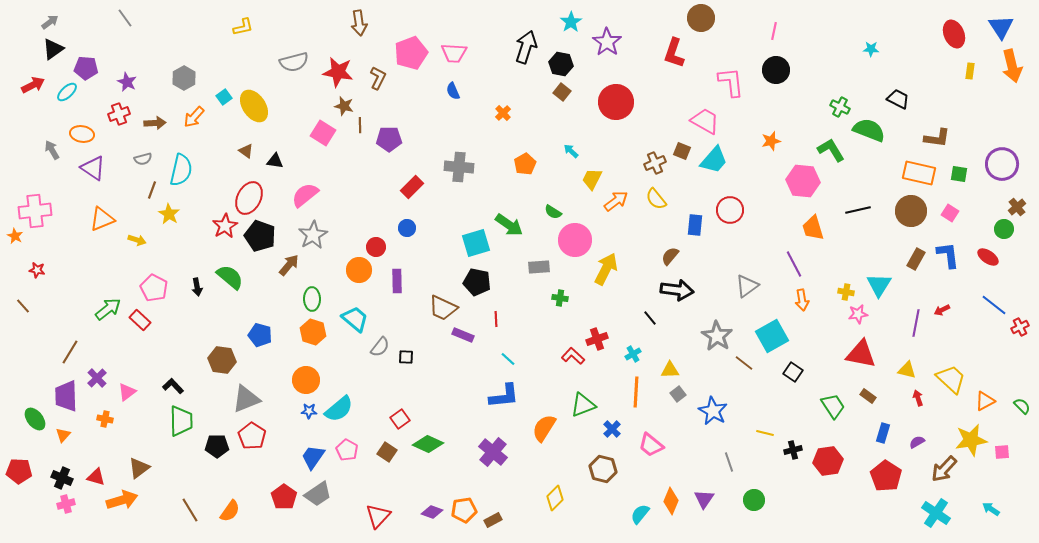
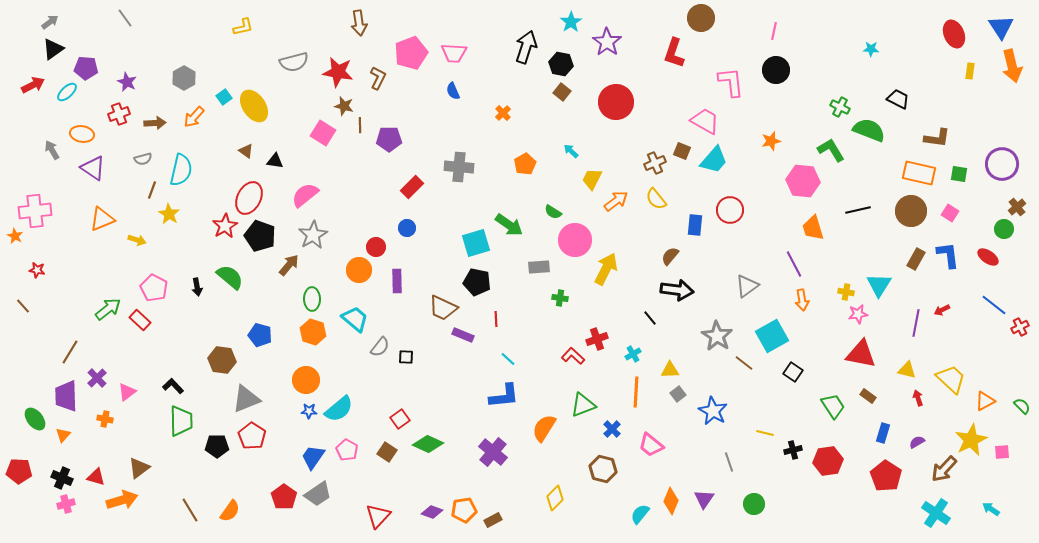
yellow star at (971, 440): rotated 16 degrees counterclockwise
green circle at (754, 500): moved 4 px down
